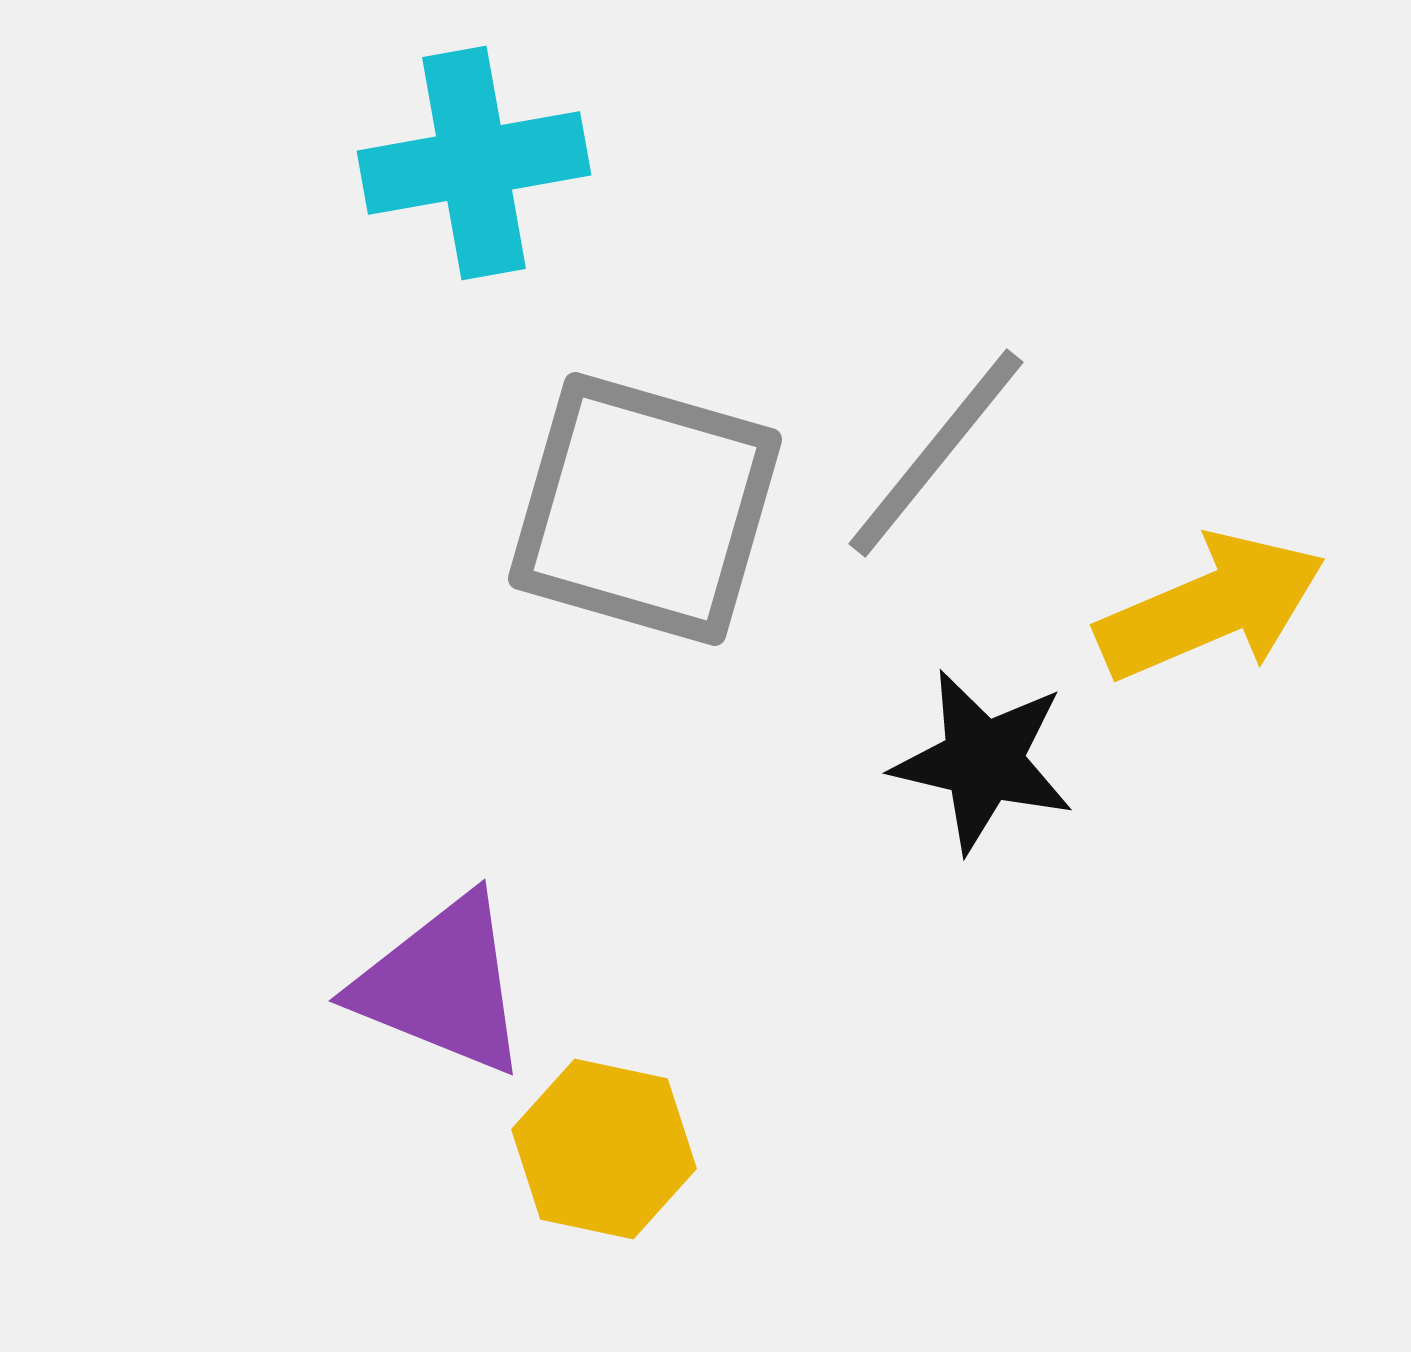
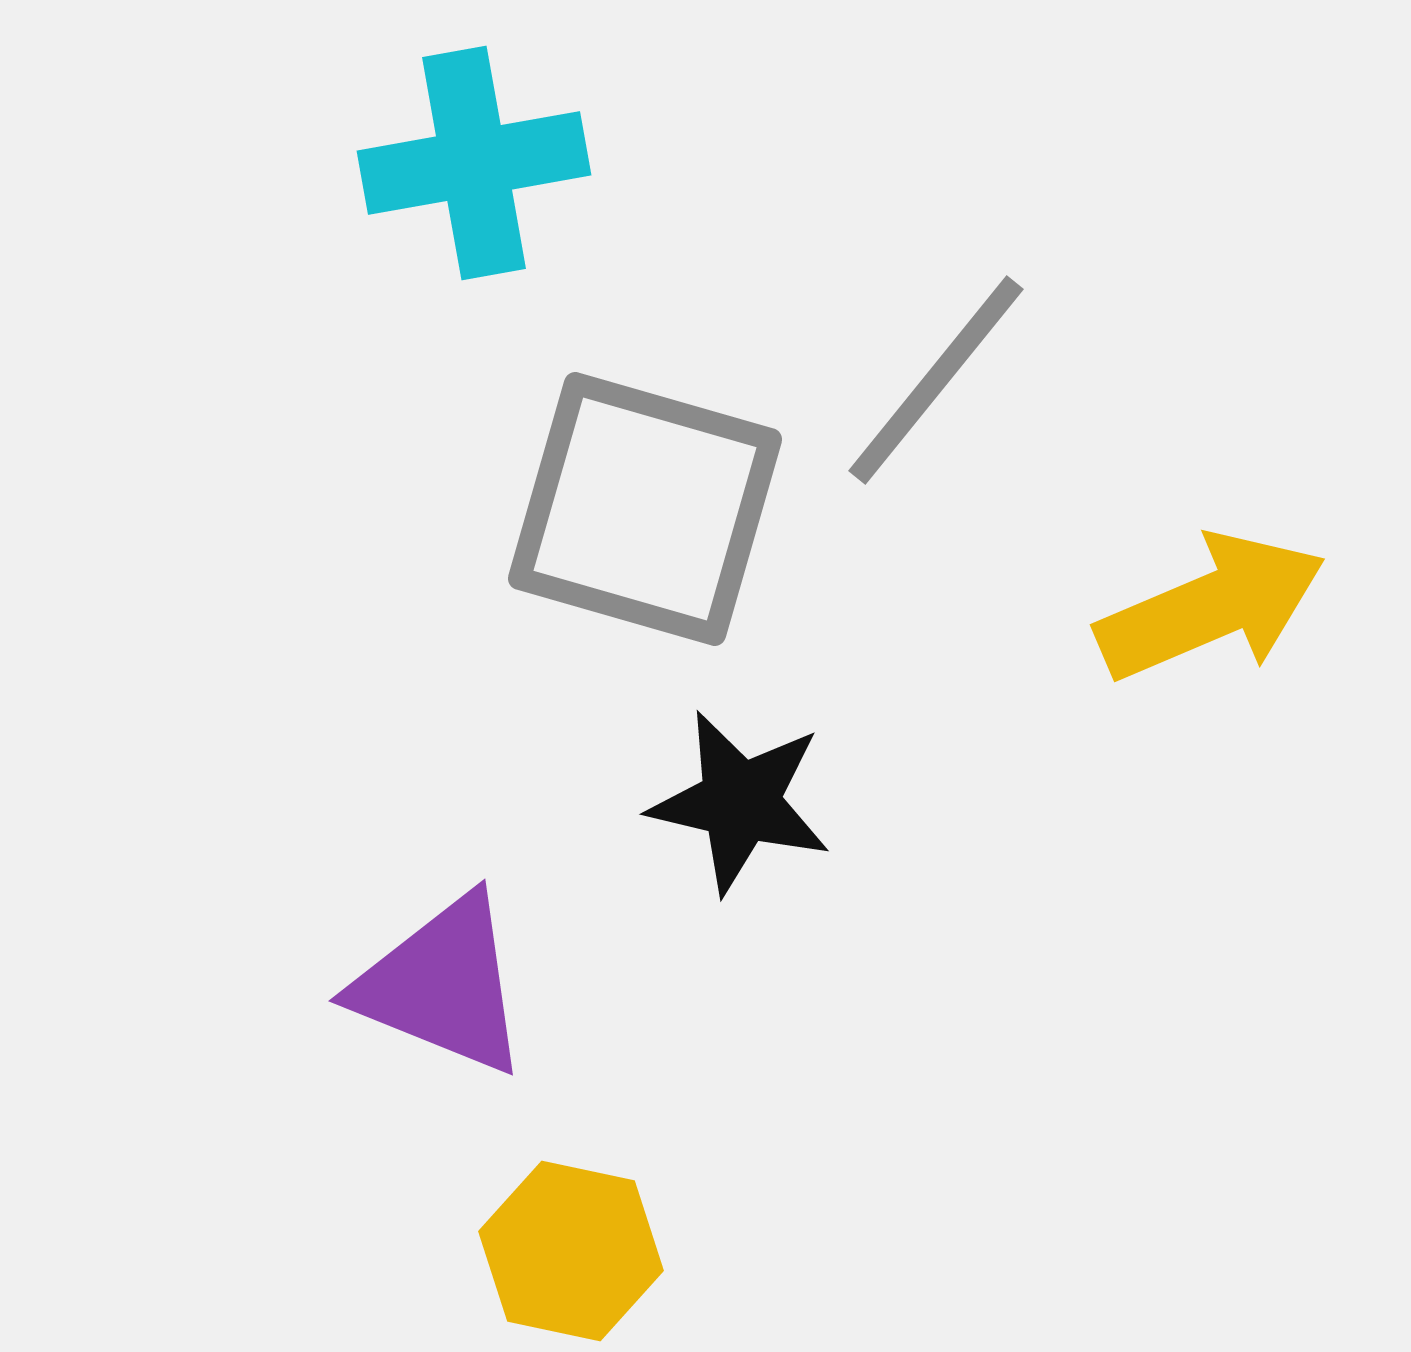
gray line: moved 73 px up
black star: moved 243 px left, 41 px down
yellow hexagon: moved 33 px left, 102 px down
